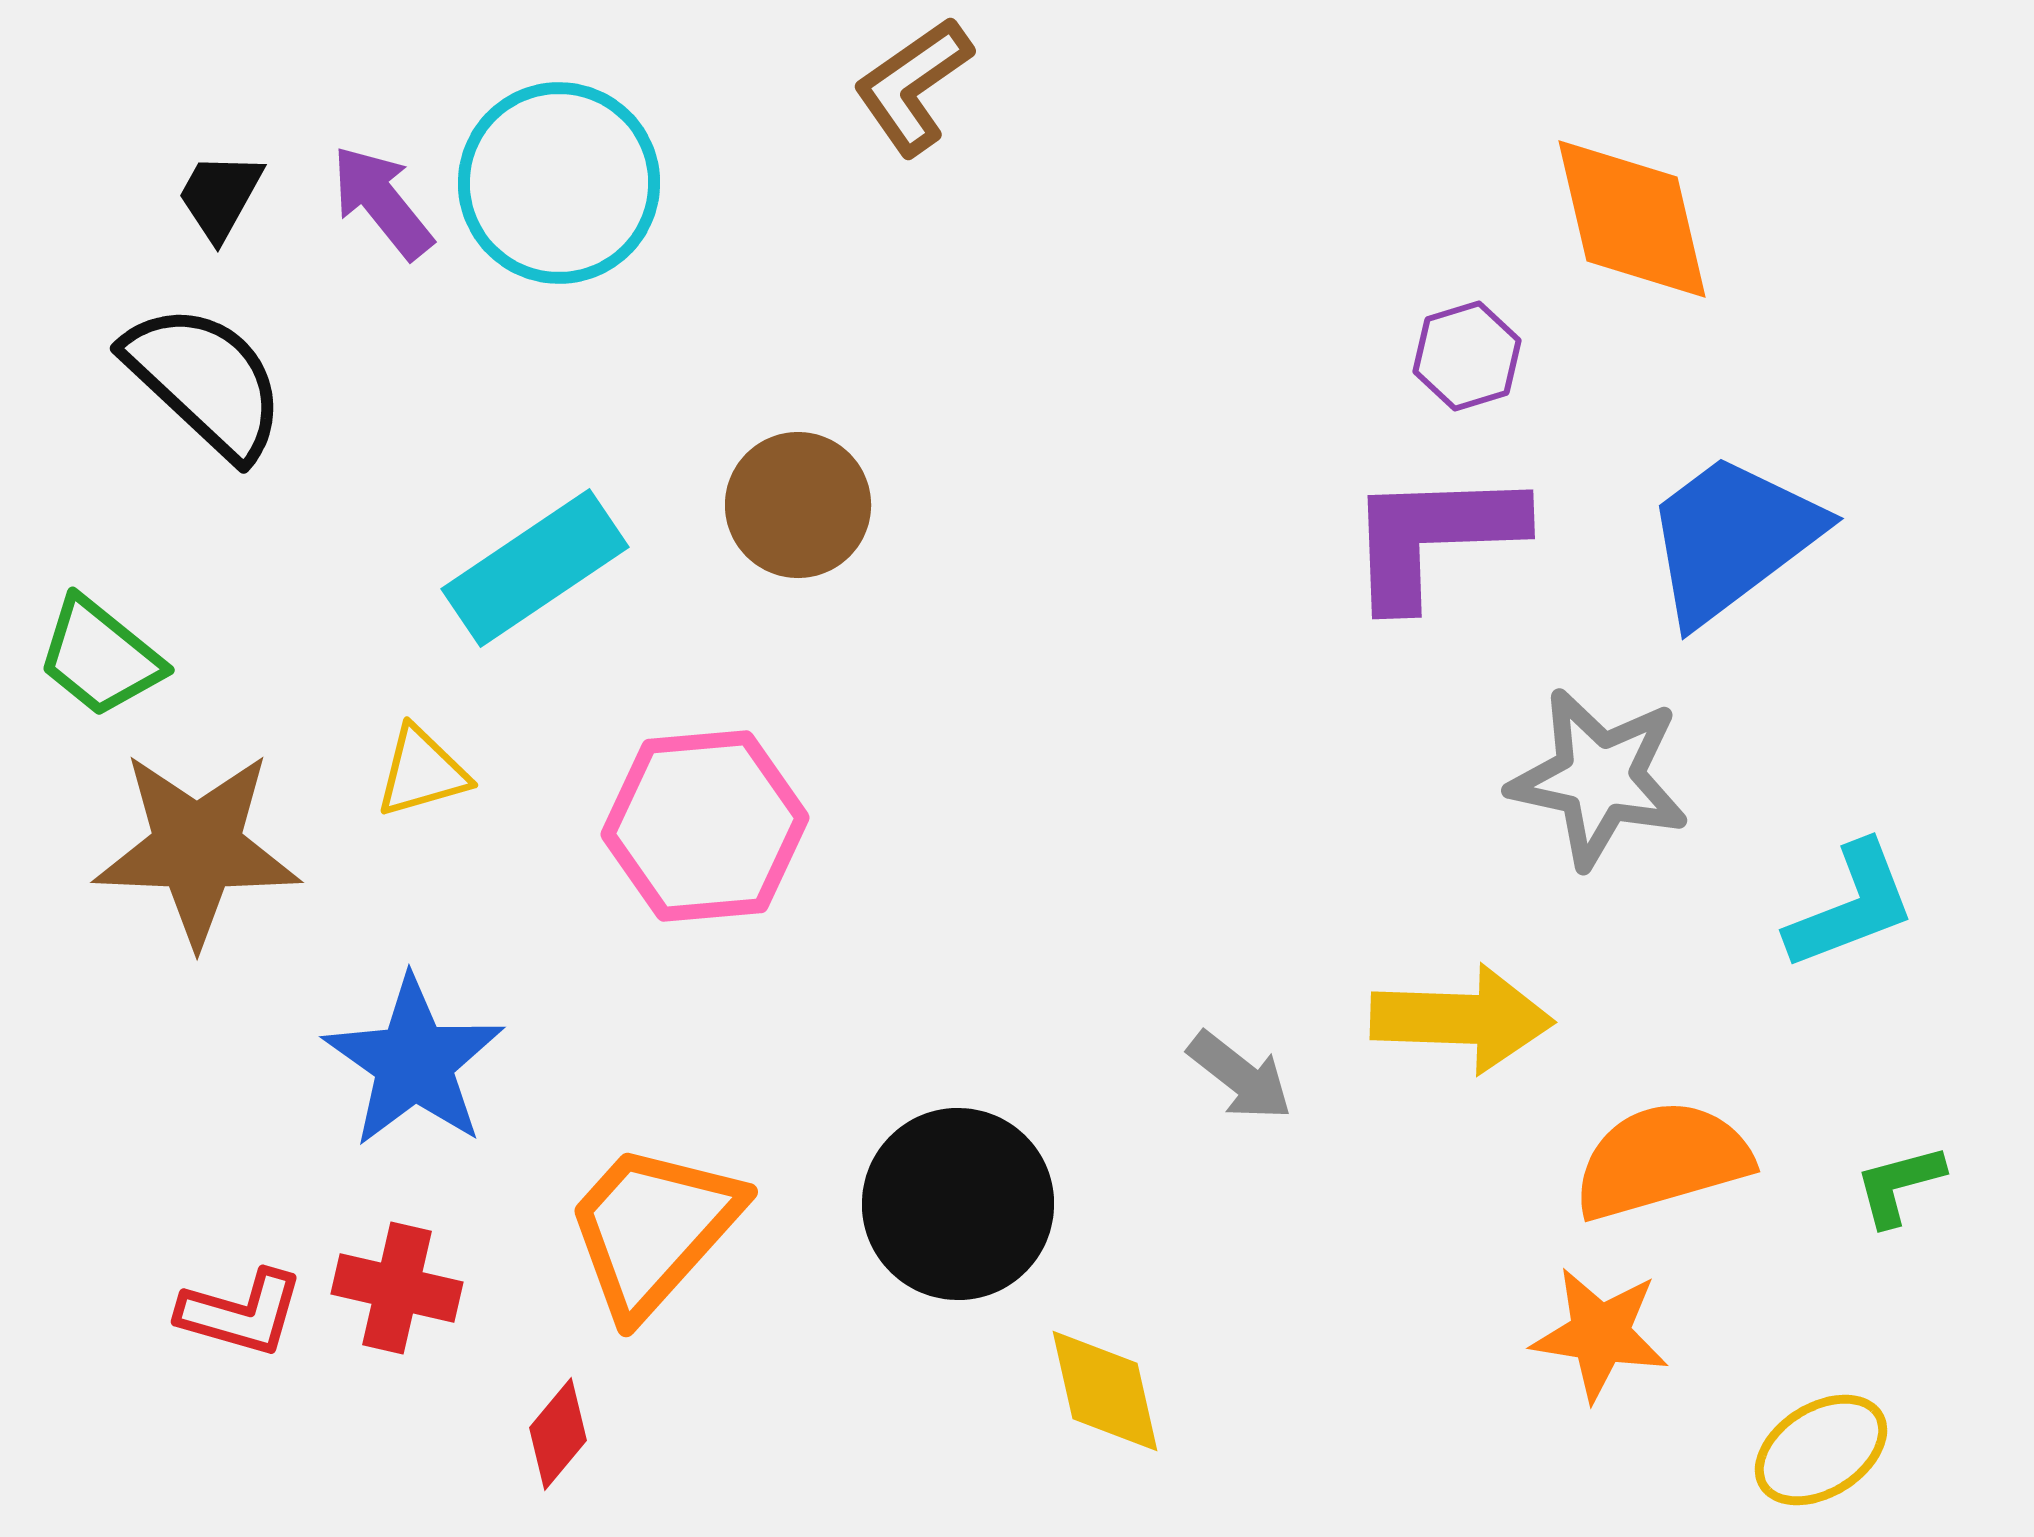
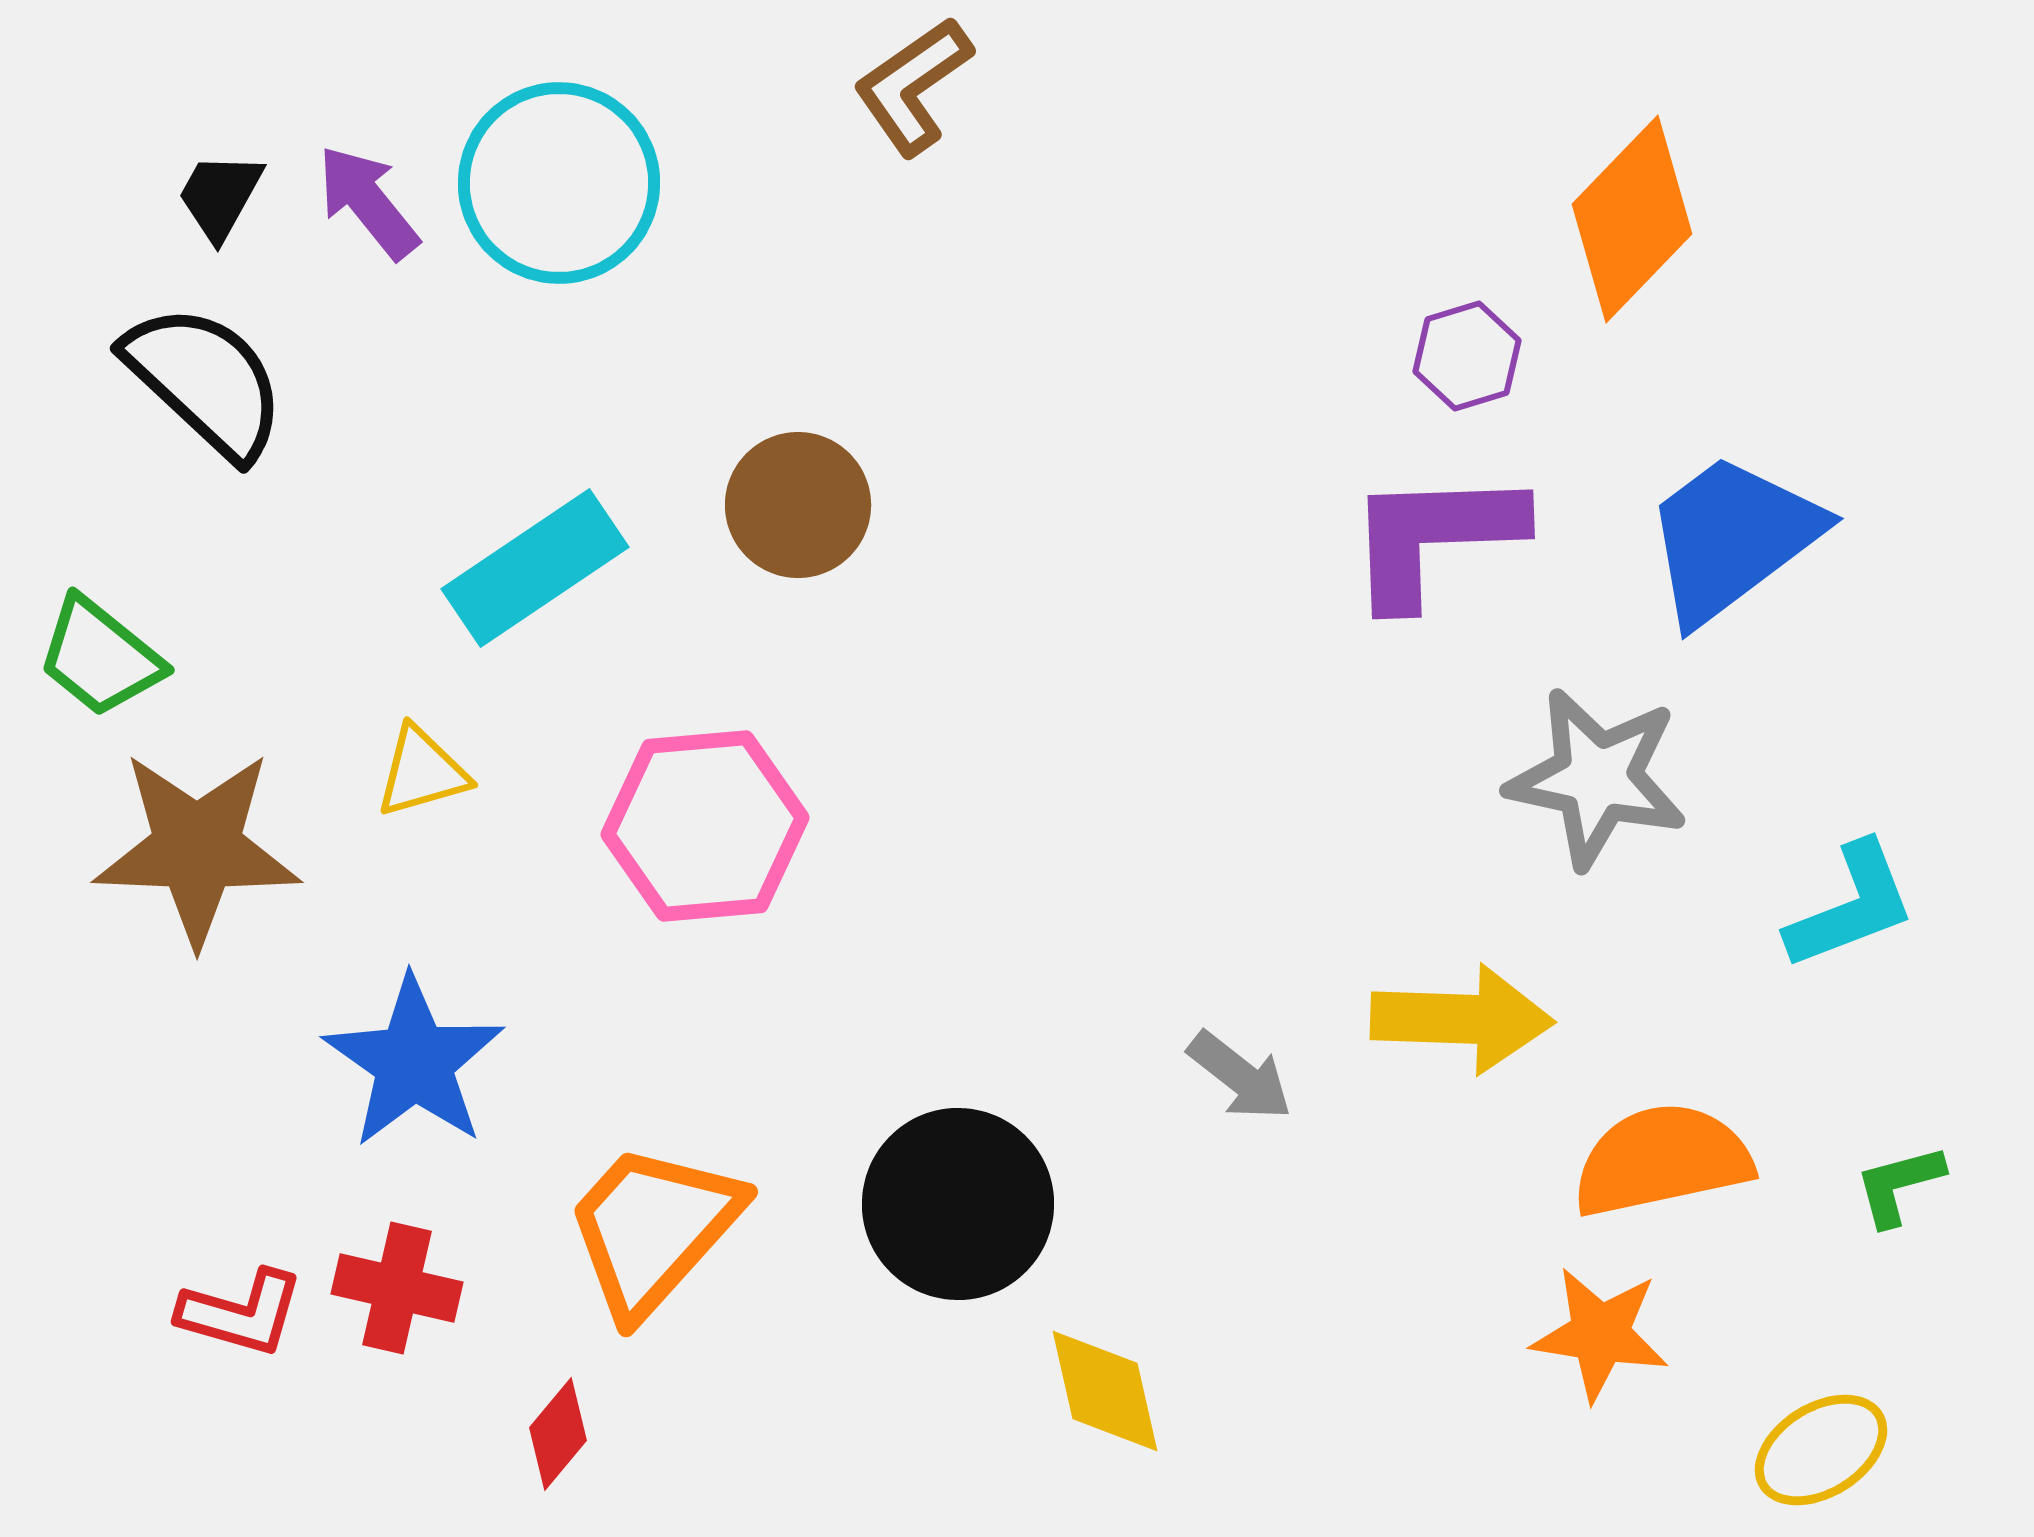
purple arrow: moved 14 px left
orange diamond: rotated 57 degrees clockwise
gray star: moved 2 px left
orange semicircle: rotated 4 degrees clockwise
